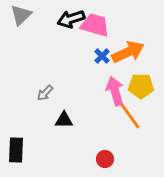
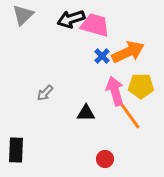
gray triangle: moved 2 px right
black triangle: moved 22 px right, 7 px up
